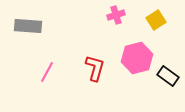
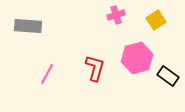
pink line: moved 2 px down
